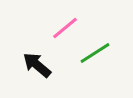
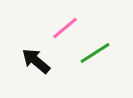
black arrow: moved 1 px left, 4 px up
